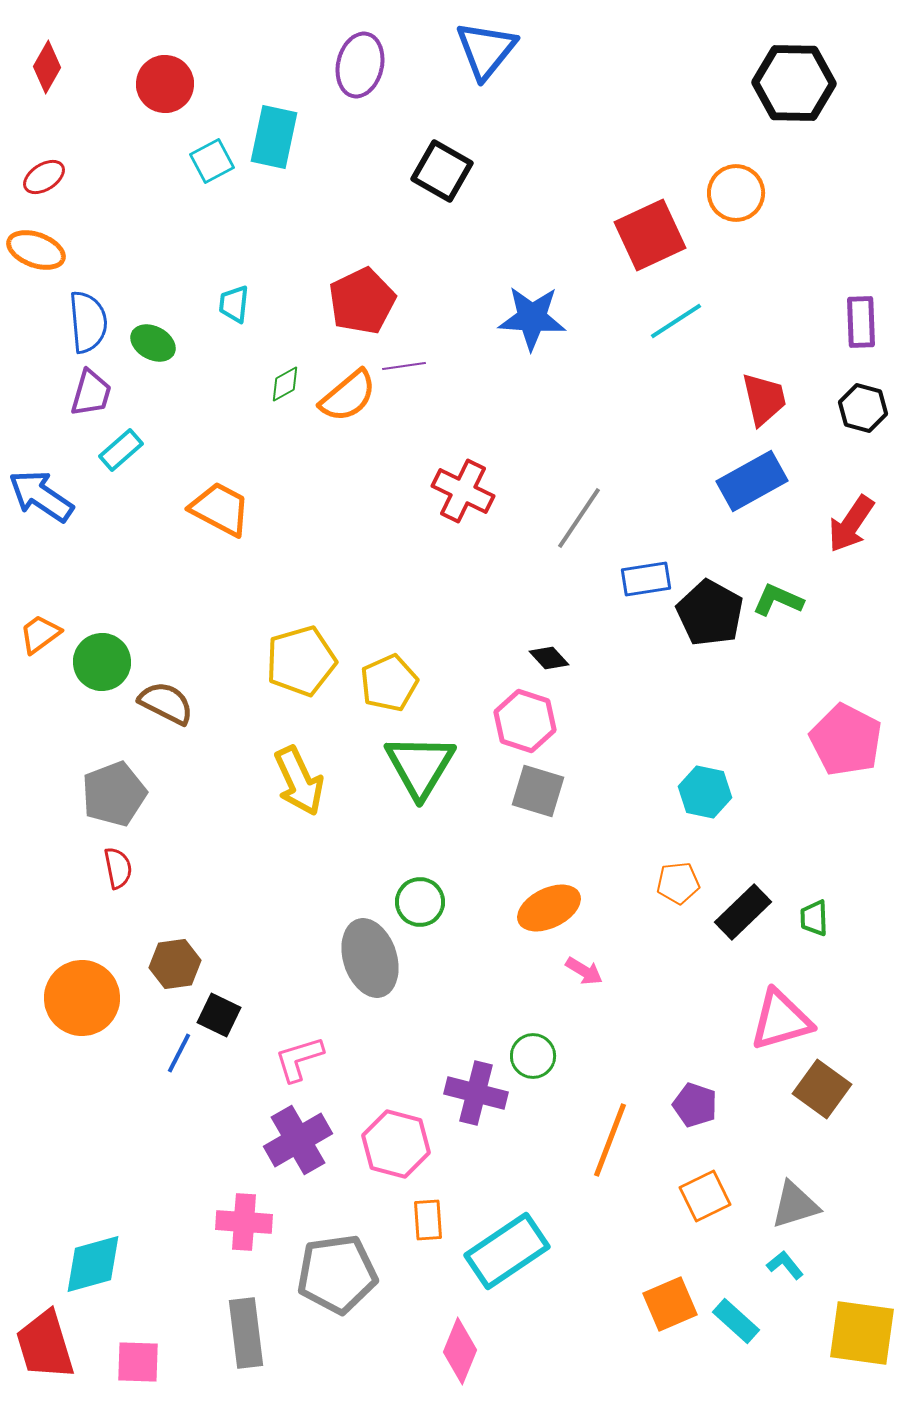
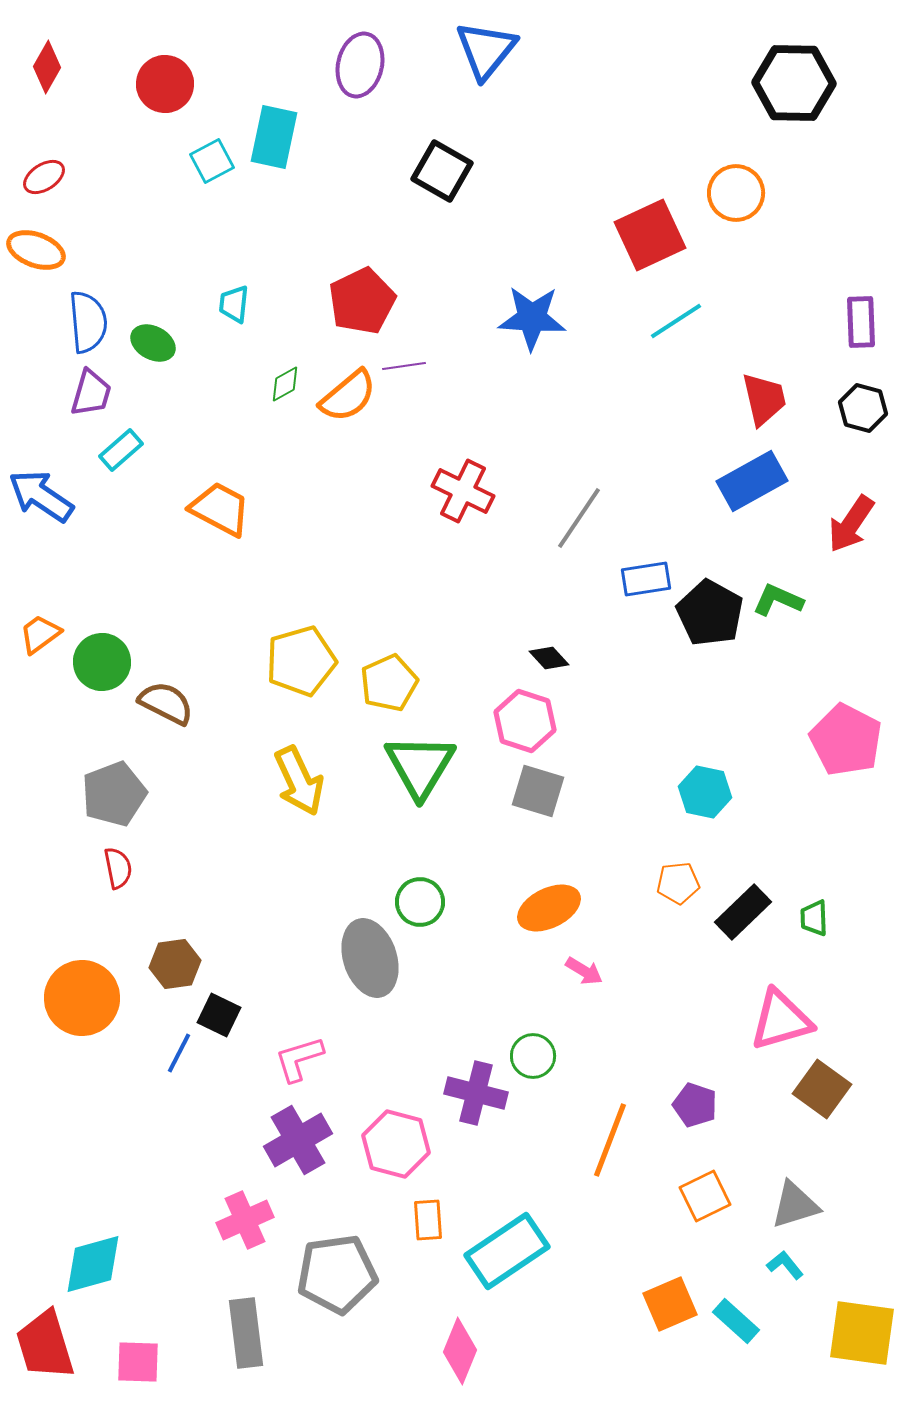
pink cross at (244, 1222): moved 1 px right, 2 px up; rotated 28 degrees counterclockwise
